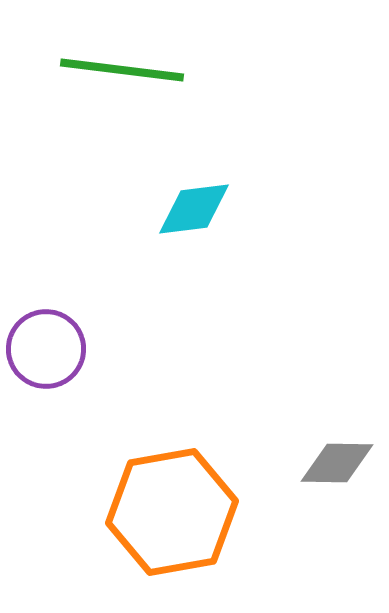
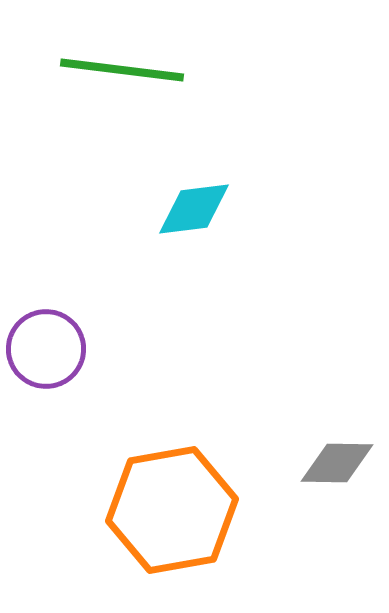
orange hexagon: moved 2 px up
